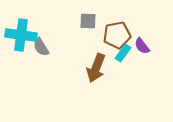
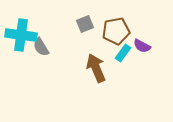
gray square: moved 3 px left, 3 px down; rotated 24 degrees counterclockwise
brown pentagon: moved 1 px left, 4 px up
purple semicircle: rotated 24 degrees counterclockwise
brown arrow: rotated 136 degrees clockwise
